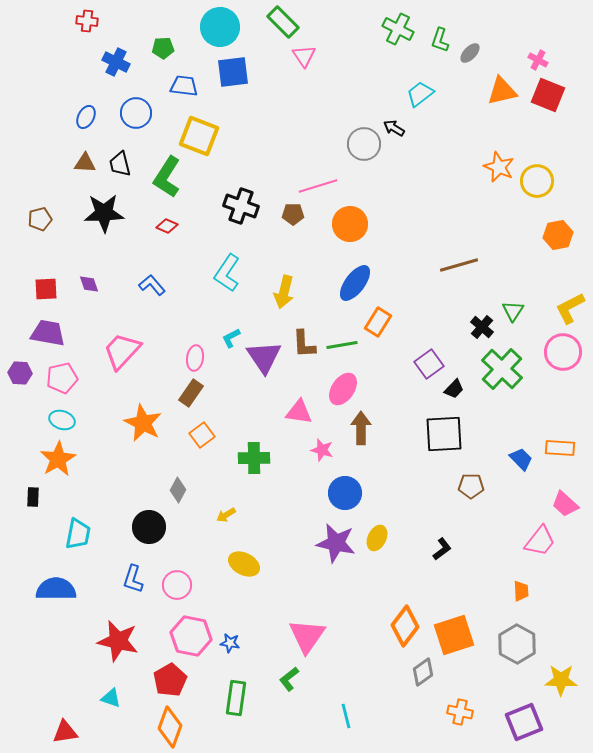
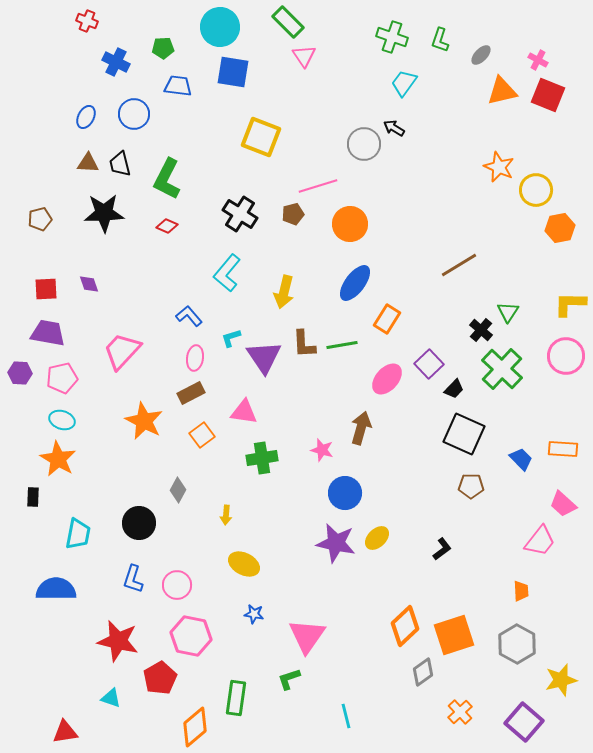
red cross at (87, 21): rotated 15 degrees clockwise
green rectangle at (283, 22): moved 5 px right
green cross at (398, 29): moved 6 px left, 8 px down; rotated 8 degrees counterclockwise
gray ellipse at (470, 53): moved 11 px right, 2 px down
blue square at (233, 72): rotated 16 degrees clockwise
blue trapezoid at (184, 86): moved 6 px left
cyan trapezoid at (420, 94): moved 16 px left, 11 px up; rotated 16 degrees counterclockwise
blue circle at (136, 113): moved 2 px left, 1 px down
yellow square at (199, 136): moved 62 px right, 1 px down
brown triangle at (85, 163): moved 3 px right
green L-shape at (167, 177): moved 2 px down; rotated 6 degrees counterclockwise
yellow circle at (537, 181): moved 1 px left, 9 px down
black cross at (241, 206): moved 1 px left, 8 px down; rotated 12 degrees clockwise
brown pentagon at (293, 214): rotated 15 degrees counterclockwise
orange hexagon at (558, 235): moved 2 px right, 7 px up
brown line at (459, 265): rotated 15 degrees counterclockwise
cyan L-shape at (227, 273): rotated 6 degrees clockwise
blue L-shape at (152, 285): moved 37 px right, 31 px down
yellow L-shape at (570, 308): moved 4 px up; rotated 28 degrees clockwise
green triangle at (513, 311): moved 5 px left, 1 px down
orange rectangle at (378, 322): moved 9 px right, 3 px up
black cross at (482, 327): moved 1 px left, 3 px down
cyan L-shape at (231, 338): rotated 10 degrees clockwise
pink circle at (563, 352): moved 3 px right, 4 px down
purple square at (429, 364): rotated 8 degrees counterclockwise
pink ellipse at (343, 389): moved 44 px right, 10 px up; rotated 8 degrees clockwise
brown rectangle at (191, 393): rotated 28 degrees clockwise
pink triangle at (299, 412): moved 55 px left
orange star at (143, 423): moved 1 px right, 2 px up
brown arrow at (361, 428): rotated 16 degrees clockwise
black square at (444, 434): moved 20 px right; rotated 27 degrees clockwise
orange rectangle at (560, 448): moved 3 px right, 1 px down
green cross at (254, 458): moved 8 px right; rotated 8 degrees counterclockwise
orange star at (58, 459): rotated 12 degrees counterclockwise
pink trapezoid at (565, 504): moved 2 px left
yellow arrow at (226, 515): rotated 54 degrees counterclockwise
black circle at (149, 527): moved 10 px left, 4 px up
yellow ellipse at (377, 538): rotated 20 degrees clockwise
orange diamond at (405, 626): rotated 9 degrees clockwise
blue star at (230, 643): moved 24 px right, 29 px up
green L-shape at (289, 679): rotated 20 degrees clockwise
red pentagon at (170, 680): moved 10 px left, 2 px up
yellow star at (561, 680): rotated 16 degrees counterclockwise
orange cross at (460, 712): rotated 35 degrees clockwise
purple square at (524, 722): rotated 27 degrees counterclockwise
orange diamond at (170, 727): moved 25 px right; rotated 30 degrees clockwise
